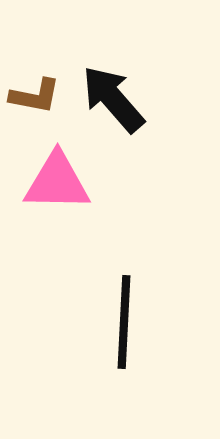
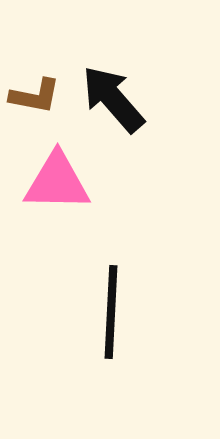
black line: moved 13 px left, 10 px up
